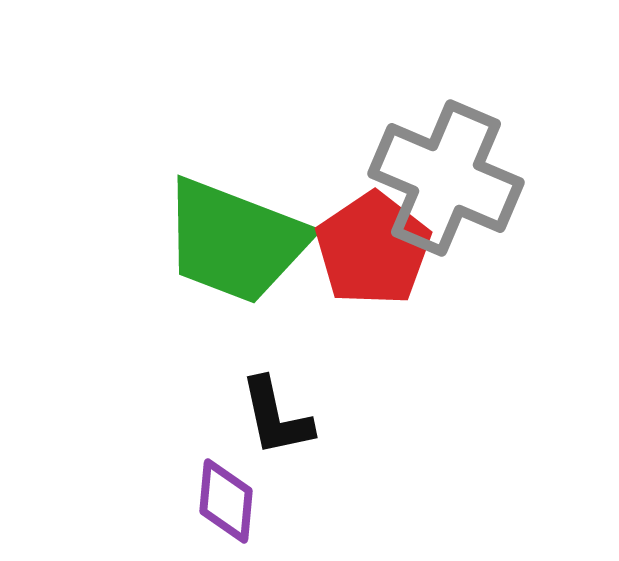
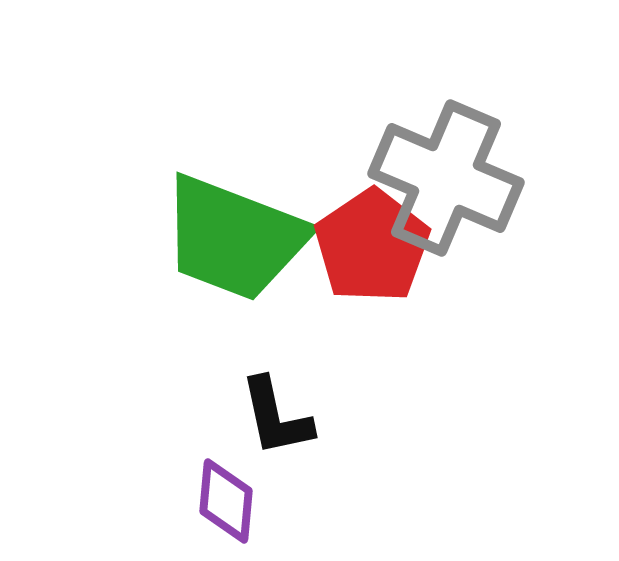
green trapezoid: moved 1 px left, 3 px up
red pentagon: moved 1 px left, 3 px up
